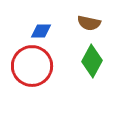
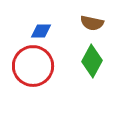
brown semicircle: moved 3 px right
red circle: moved 1 px right
